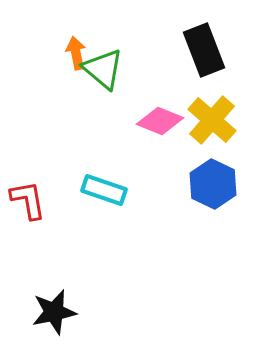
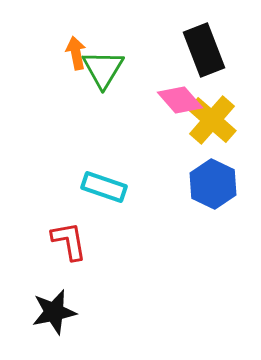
green triangle: rotated 21 degrees clockwise
pink diamond: moved 20 px right, 21 px up; rotated 27 degrees clockwise
cyan rectangle: moved 3 px up
red L-shape: moved 41 px right, 41 px down
